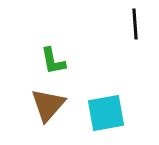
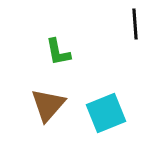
green L-shape: moved 5 px right, 9 px up
cyan square: rotated 12 degrees counterclockwise
